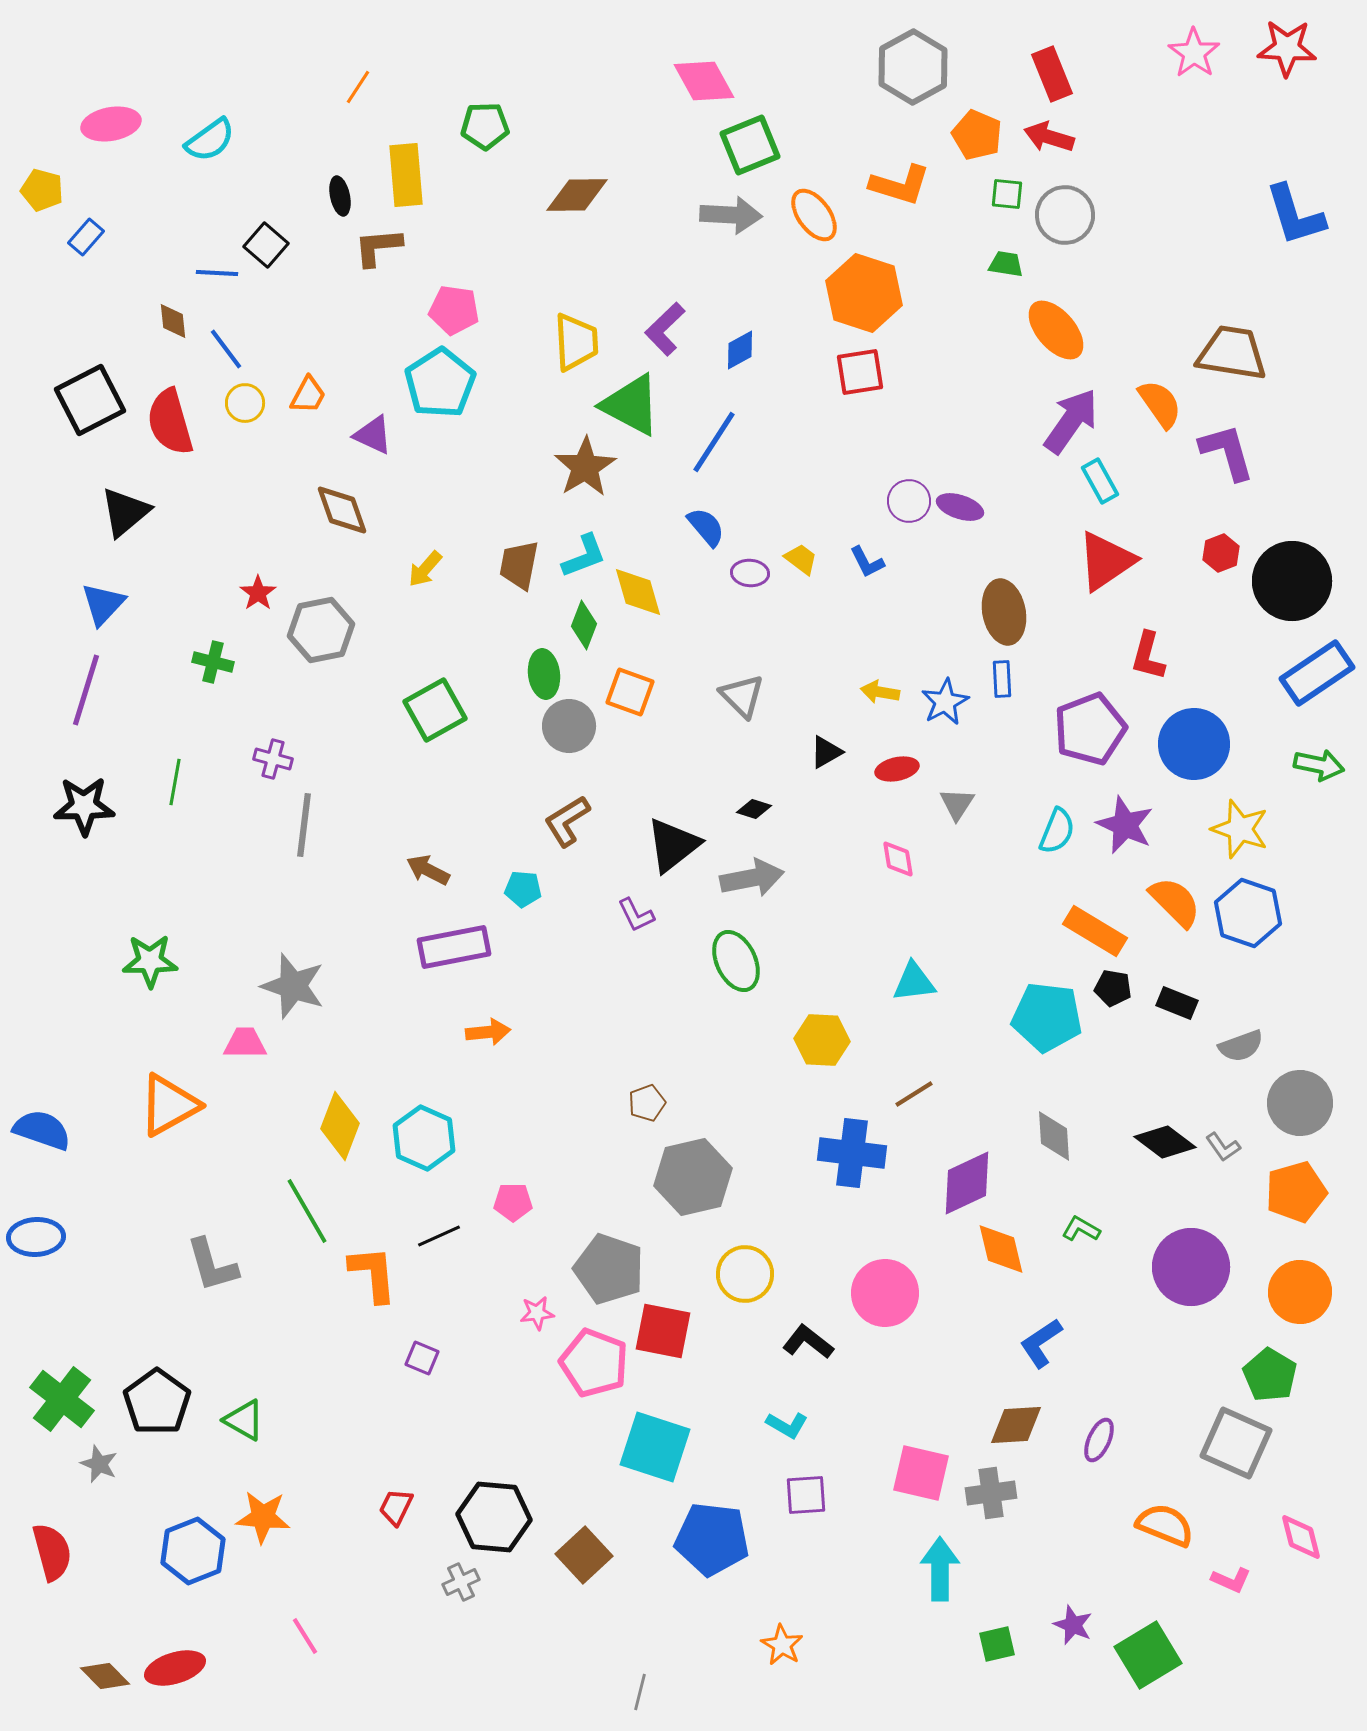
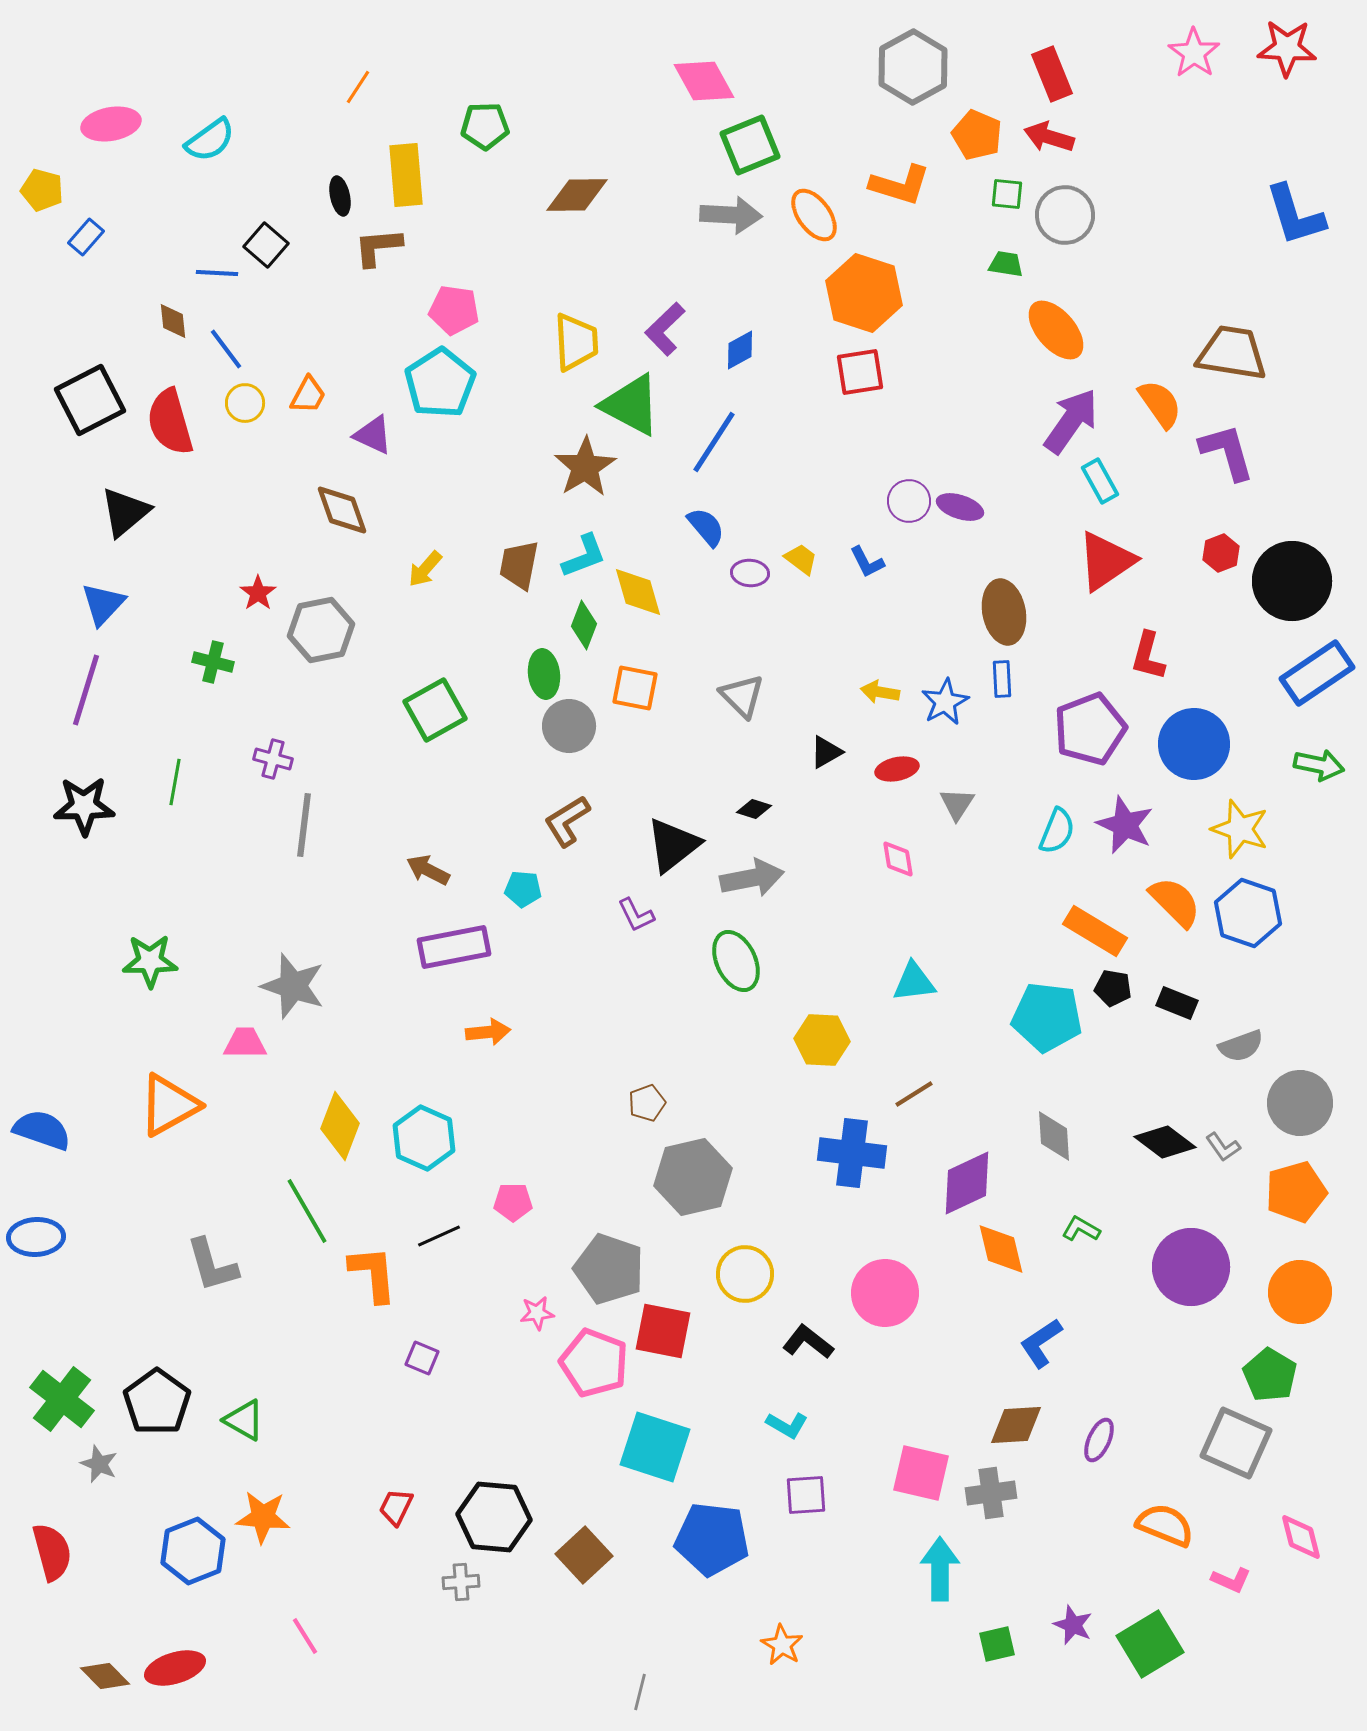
orange square at (630, 692): moved 5 px right, 4 px up; rotated 9 degrees counterclockwise
gray cross at (461, 1582): rotated 21 degrees clockwise
green square at (1148, 1655): moved 2 px right, 11 px up
